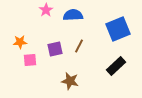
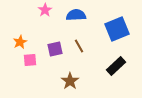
pink star: moved 1 px left
blue semicircle: moved 3 px right
blue square: moved 1 px left
orange star: rotated 24 degrees counterclockwise
brown line: rotated 56 degrees counterclockwise
brown star: rotated 24 degrees clockwise
